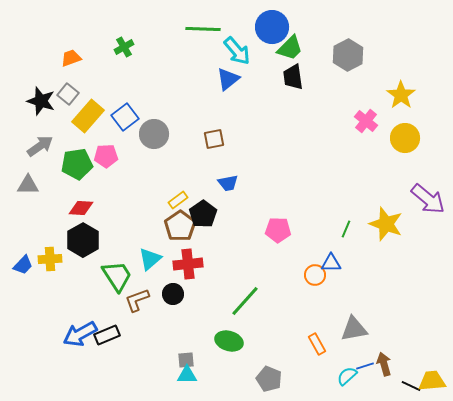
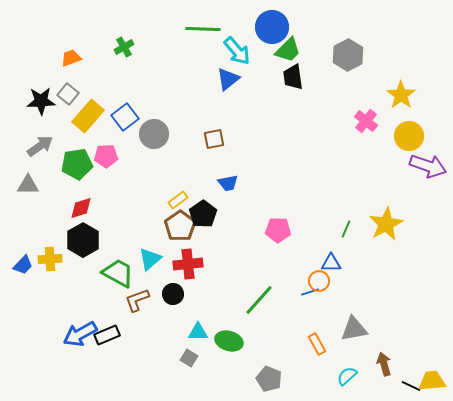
green trapezoid at (290, 48): moved 2 px left, 2 px down
black star at (41, 101): rotated 20 degrees counterclockwise
yellow circle at (405, 138): moved 4 px right, 2 px up
purple arrow at (428, 199): moved 33 px up; rotated 21 degrees counterclockwise
red diamond at (81, 208): rotated 20 degrees counterclockwise
yellow star at (386, 224): rotated 24 degrees clockwise
orange circle at (315, 275): moved 4 px right, 6 px down
green trapezoid at (117, 276): moved 1 px right, 3 px up; rotated 28 degrees counterclockwise
green line at (245, 301): moved 14 px right, 1 px up
gray square at (186, 360): moved 3 px right, 2 px up; rotated 36 degrees clockwise
blue line at (365, 366): moved 55 px left, 74 px up
cyan triangle at (187, 375): moved 11 px right, 43 px up
